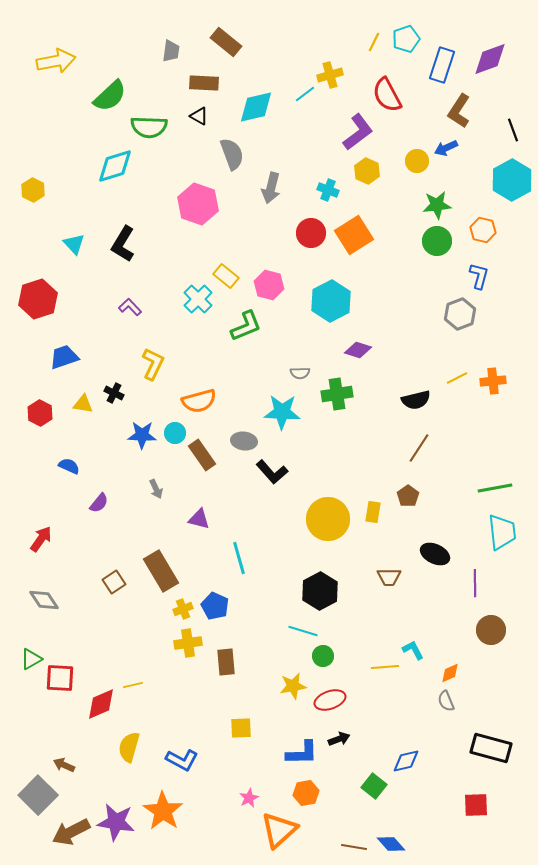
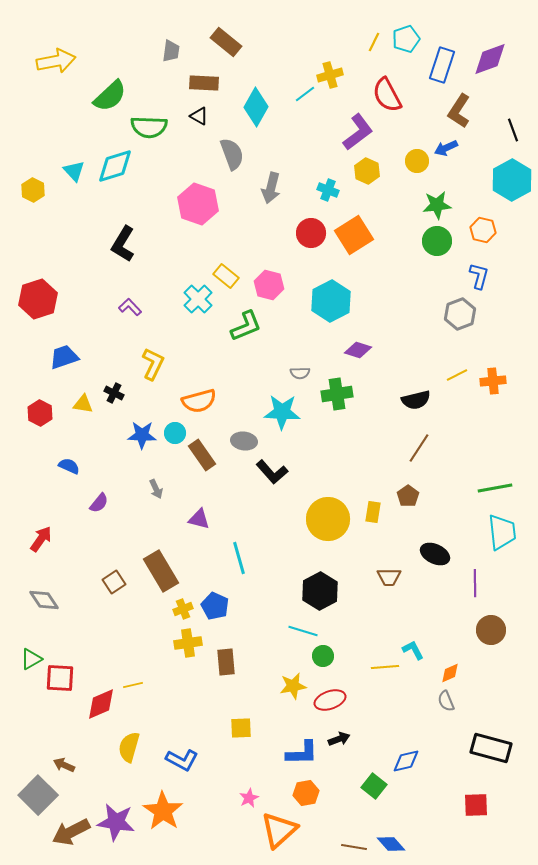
cyan diamond at (256, 107): rotated 48 degrees counterclockwise
cyan triangle at (74, 244): moved 73 px up
yellow line at (457, 378): moved 3 px up
